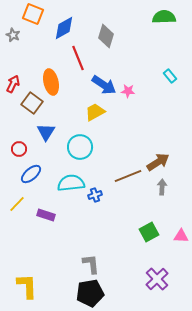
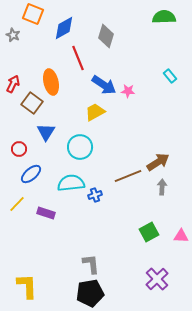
purple rectangle: moved 2 px up
